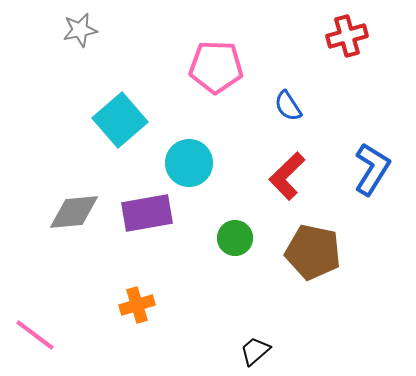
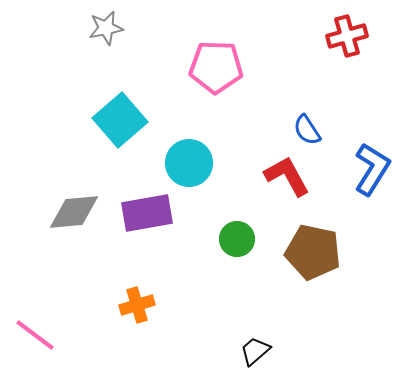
gray star: moved 26 px right, 2 px up
blue semicircle: moved 19 px right, 24 px down
red L-shape: rotated 105 degrees clockwise
green circle: moved 2 px right, 1 px down
